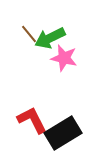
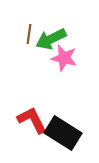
brown line: rotated 48 degrees clockwise
green arrow: moved 1 px right, 1 px down
black rectangle: rotated 63 degrees clockwise
